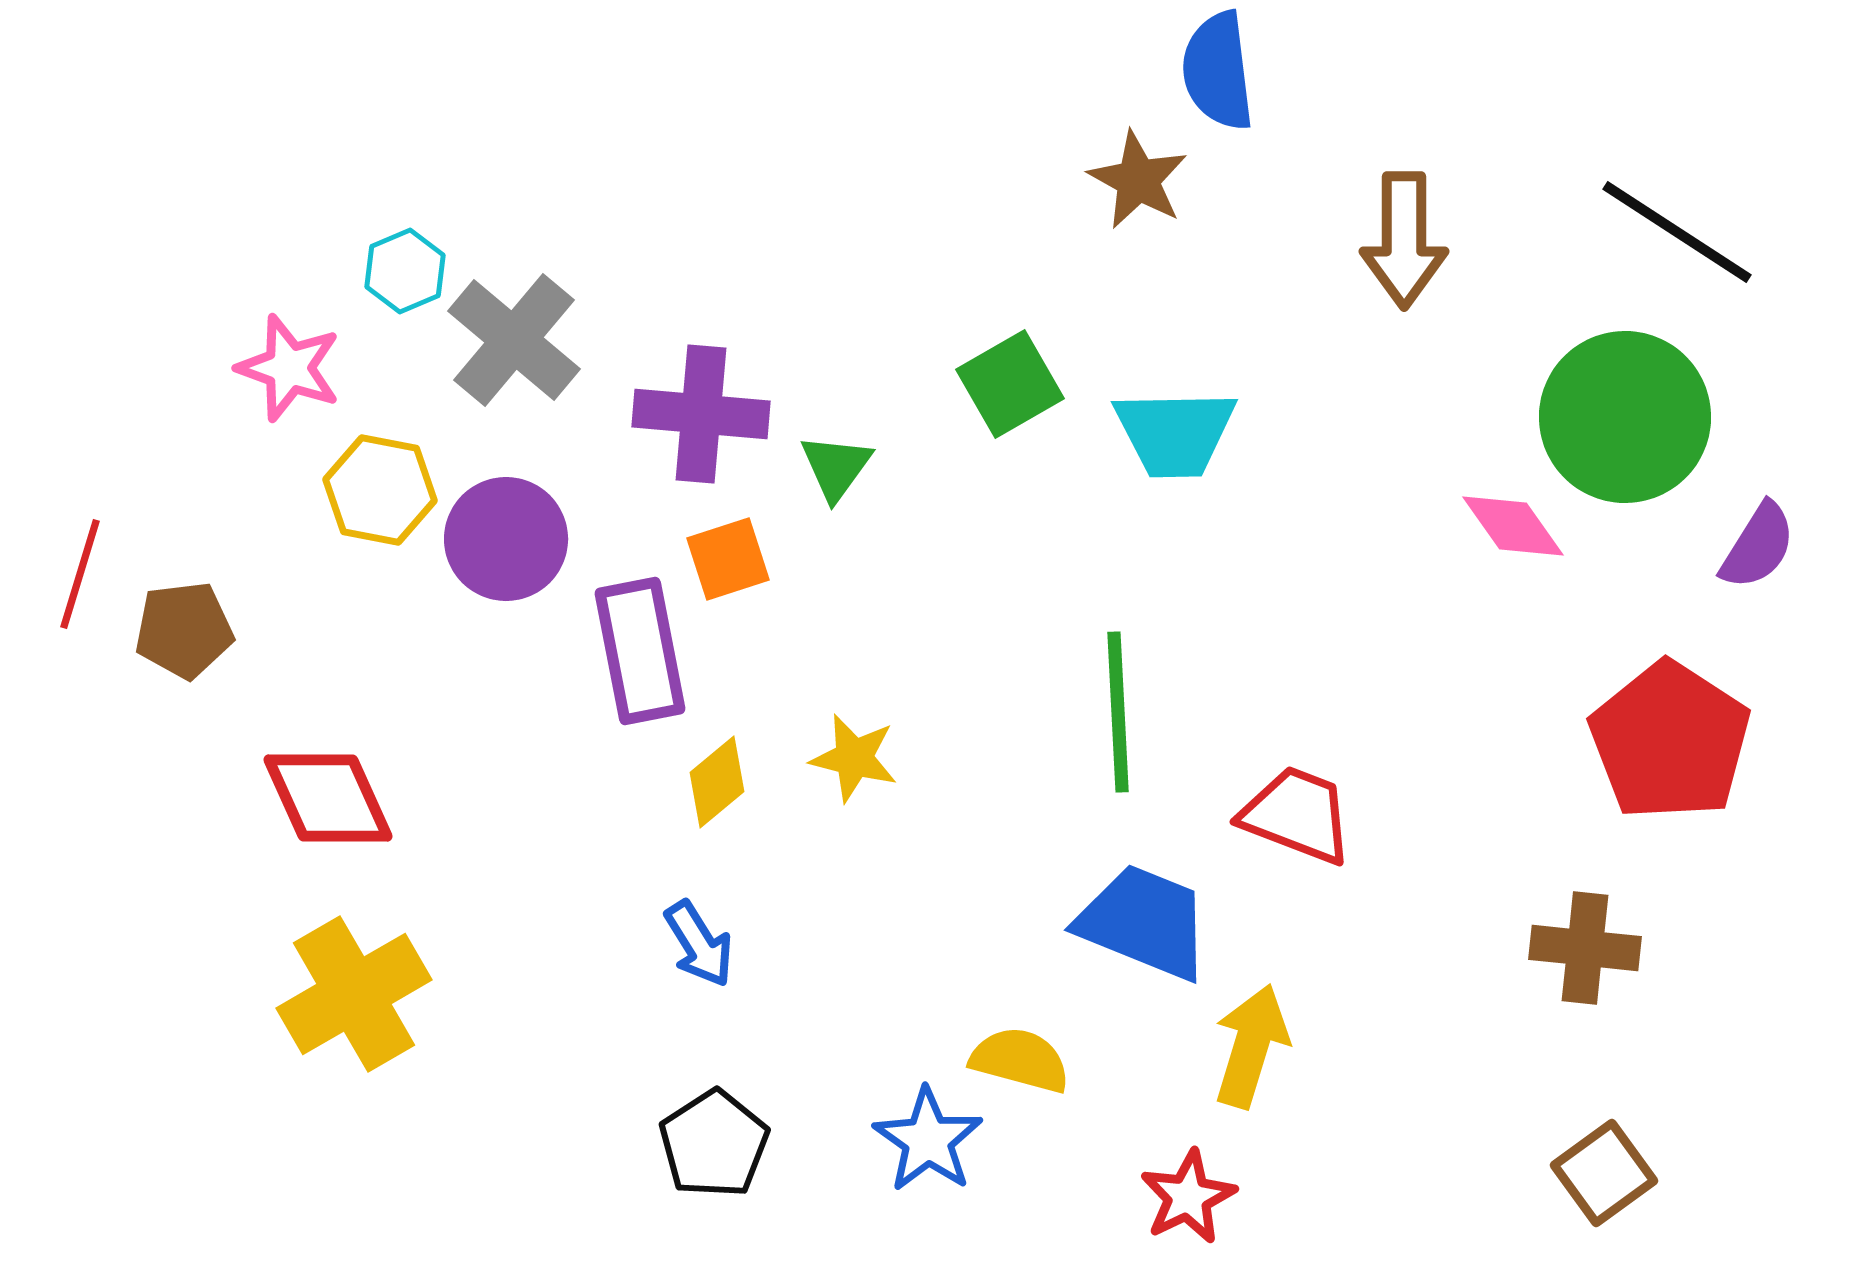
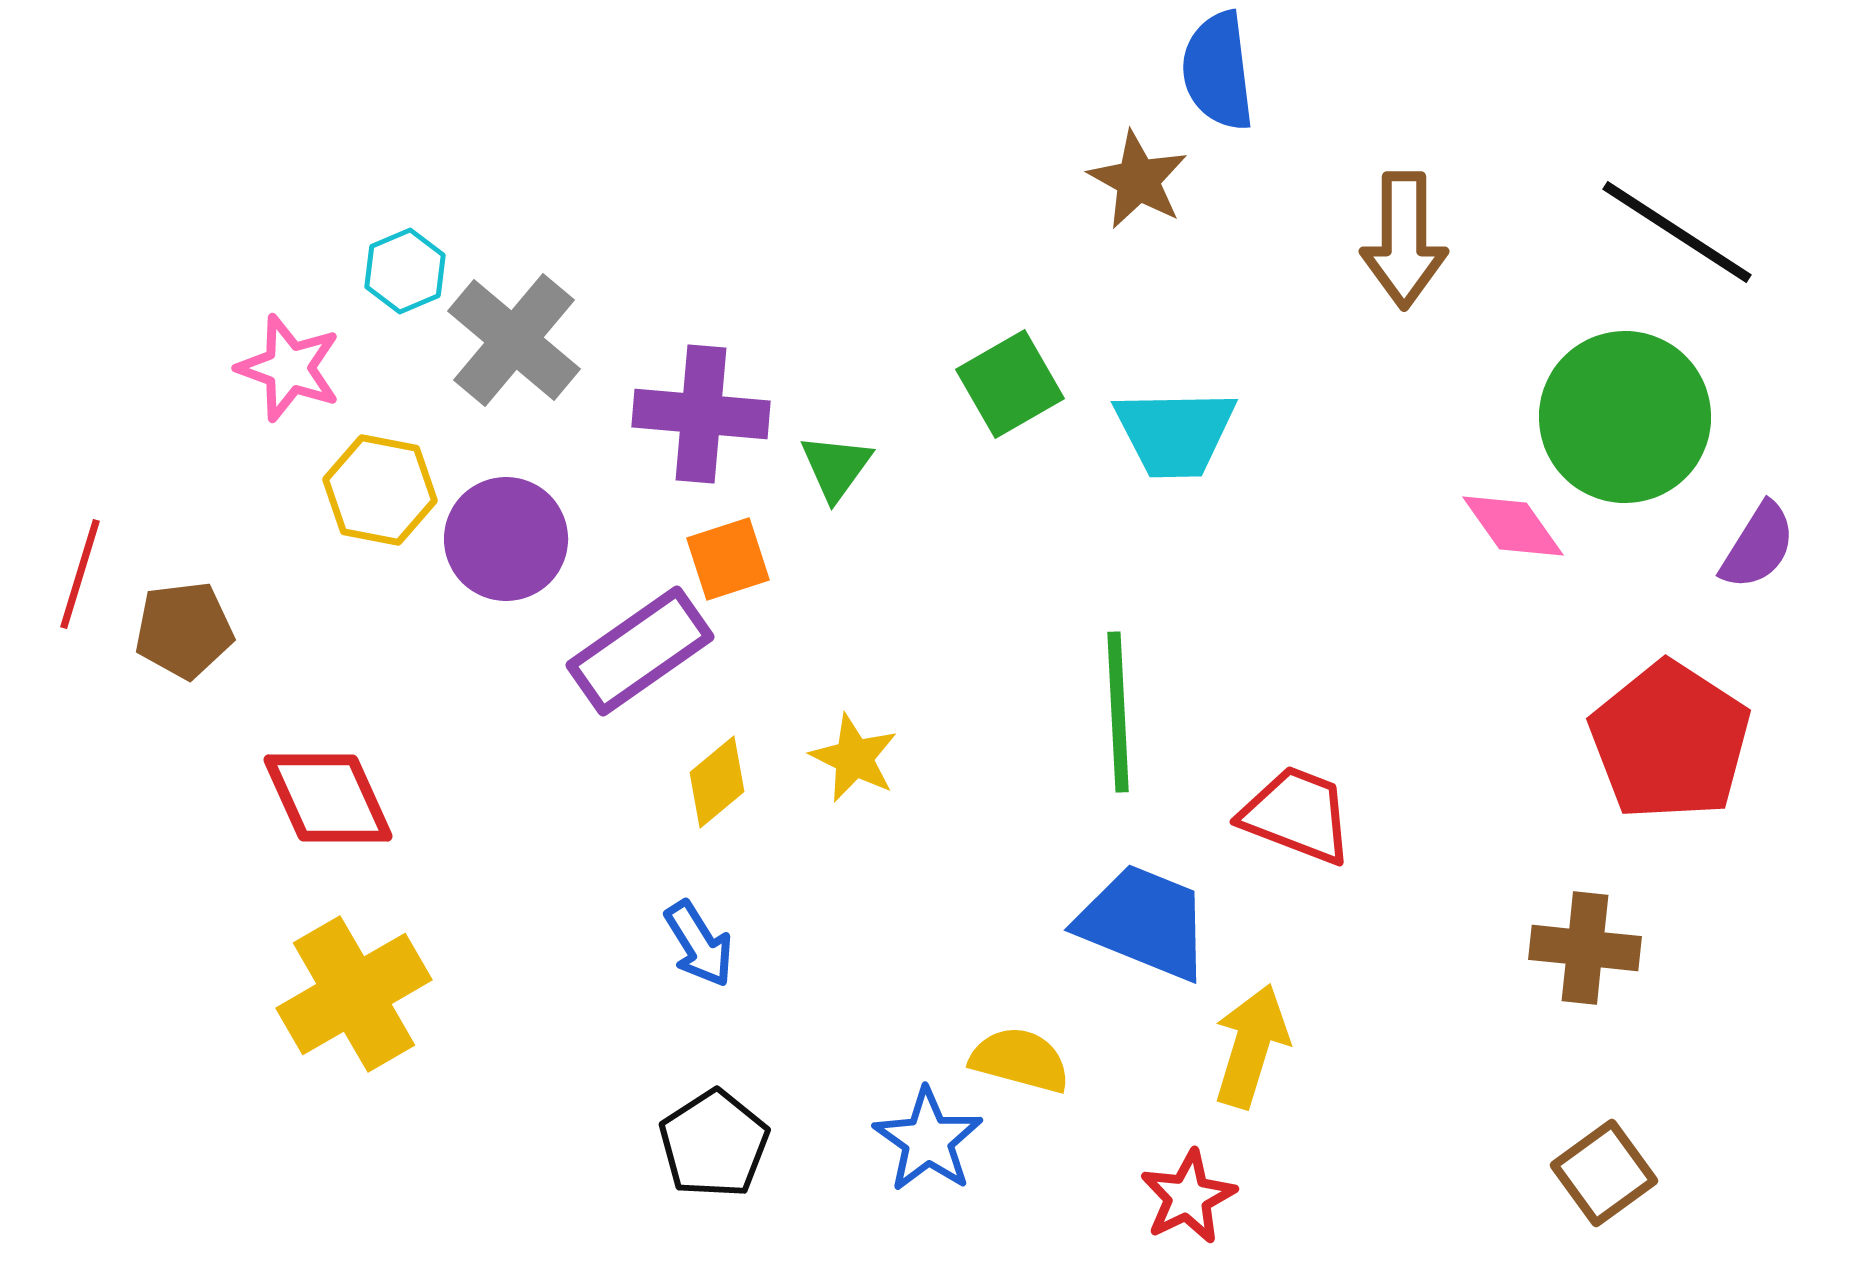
purple rectangle: rotated 66 degrees clockwise
yellow star: rotated 12 degrees clockwise
